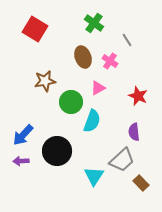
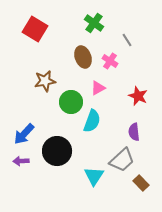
blue arrow: moved 1 px right, 1 px up
